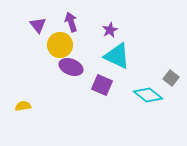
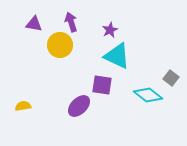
purple triangle: moved 4 px left, 1 px up; rotated 42 degrees counterclockwise
purple ellipse: moved 8 px right, 39 px down; rotated 65 degrees counterclockwise
purple square: rotated 15 degrees counterclockwise
